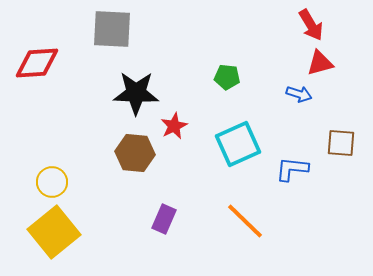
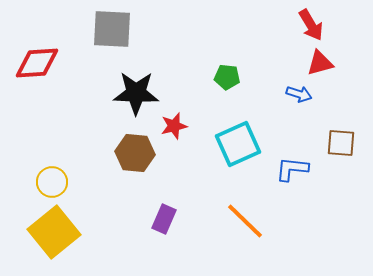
red star: rotated 12 degrees clockwise
